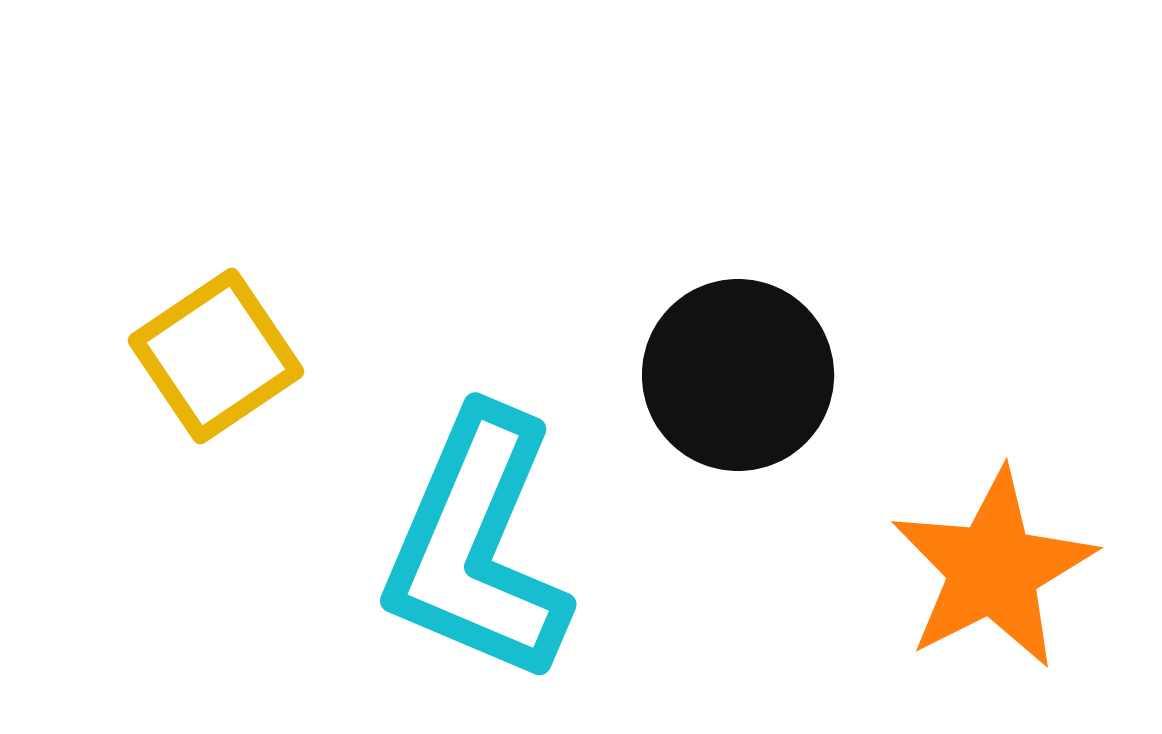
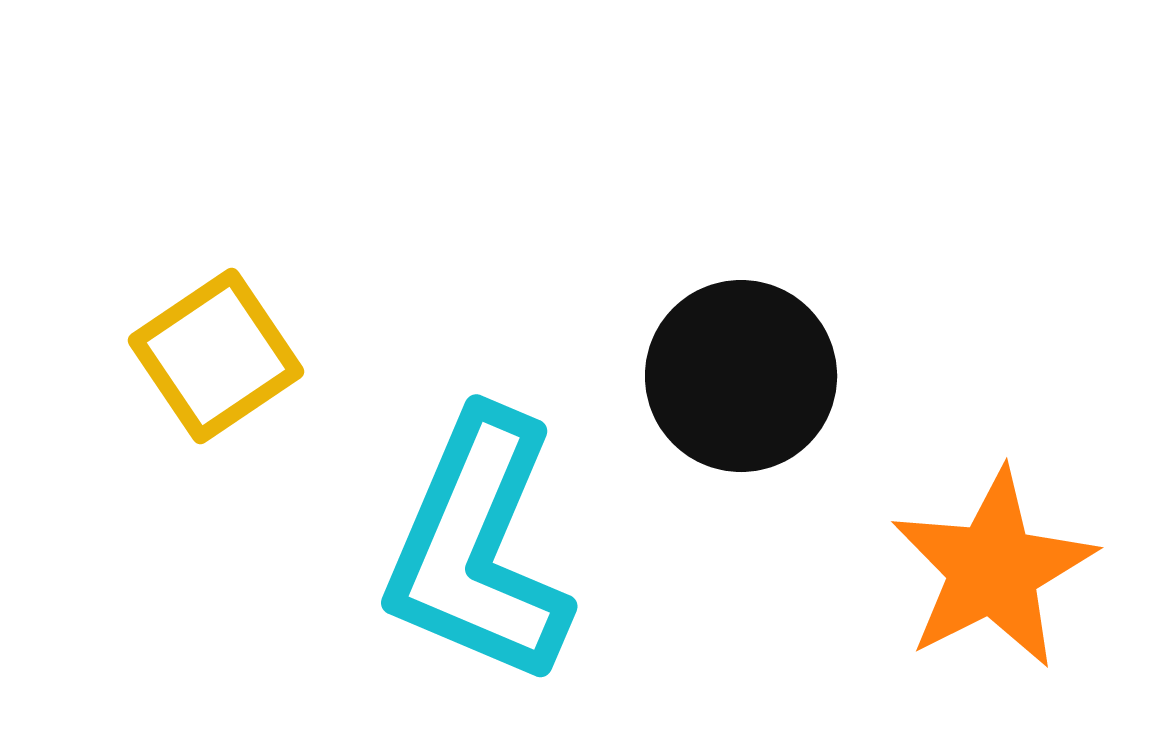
black circle: moved 3 px right, 1 px down
cyan L-shape: moved 1 px right, 2 px down
